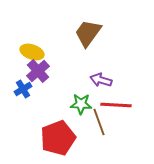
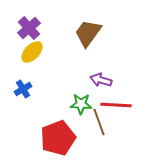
yellow ellipse: rotated 65 degrees counterclockwise
purple cross: moved 9 px left, 43 px up
